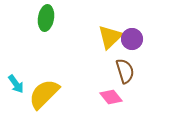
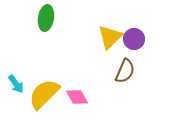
purple circle: moved 2 px right
brown semicircle: rotated 40 degrees clockwise
pink diamond: moved 34 px left; rotated 10 degrees clockwise
